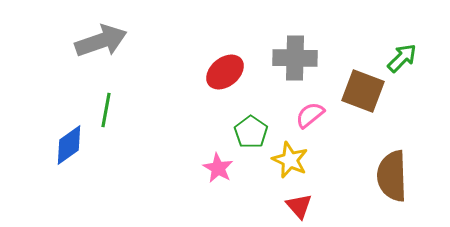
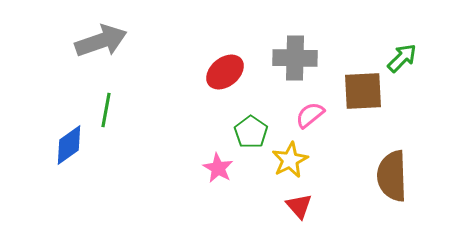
brown square: rotated 24 degrees counterclockwise
yellow star: rotated 21 degrees clockwise
